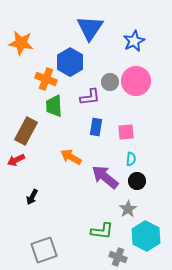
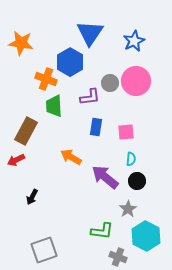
blue triangle: moved 5 px down
gray circle: moved 1 px down
